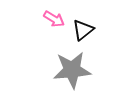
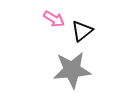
black triangle: moved 1 px left, 1 px down
